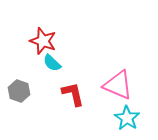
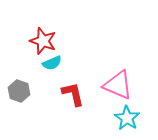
cyan semicircle: rotated 66 degrees counterclockwise
